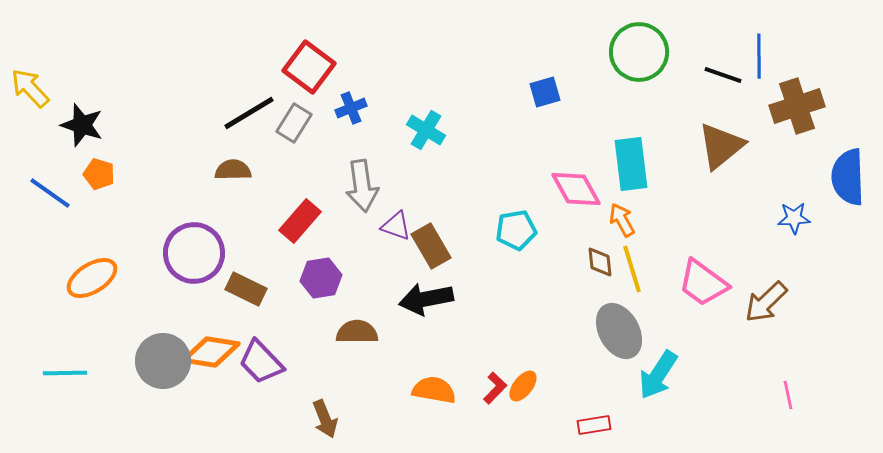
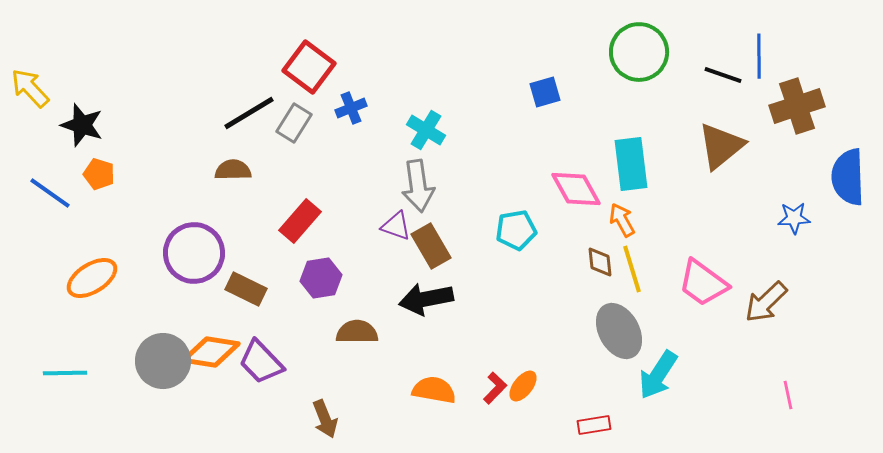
gray arrow at (362, 186): moved 56 px right
